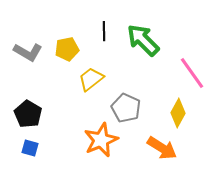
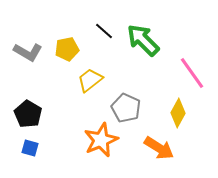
black line: rotated 48 degrees counterclockwise
yellow trapezoid: moved 1 px left, 1 px down
orange arrow: moved 3 px left
